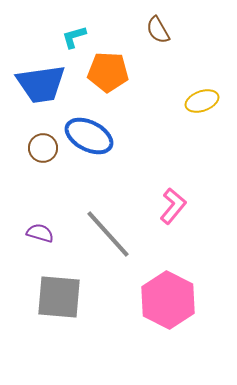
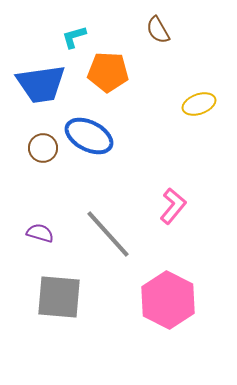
yellow ellipse: moved 3 px left, 3 px down
